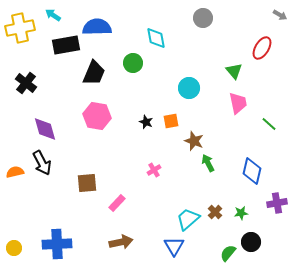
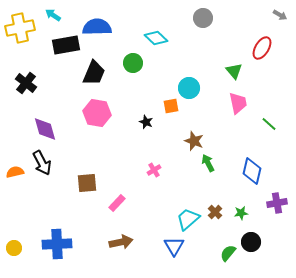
cyan diamond: rotated 35 degrees counterclockwise
pink hexagon: moved 3 px up
orange square: moved 15 px up
